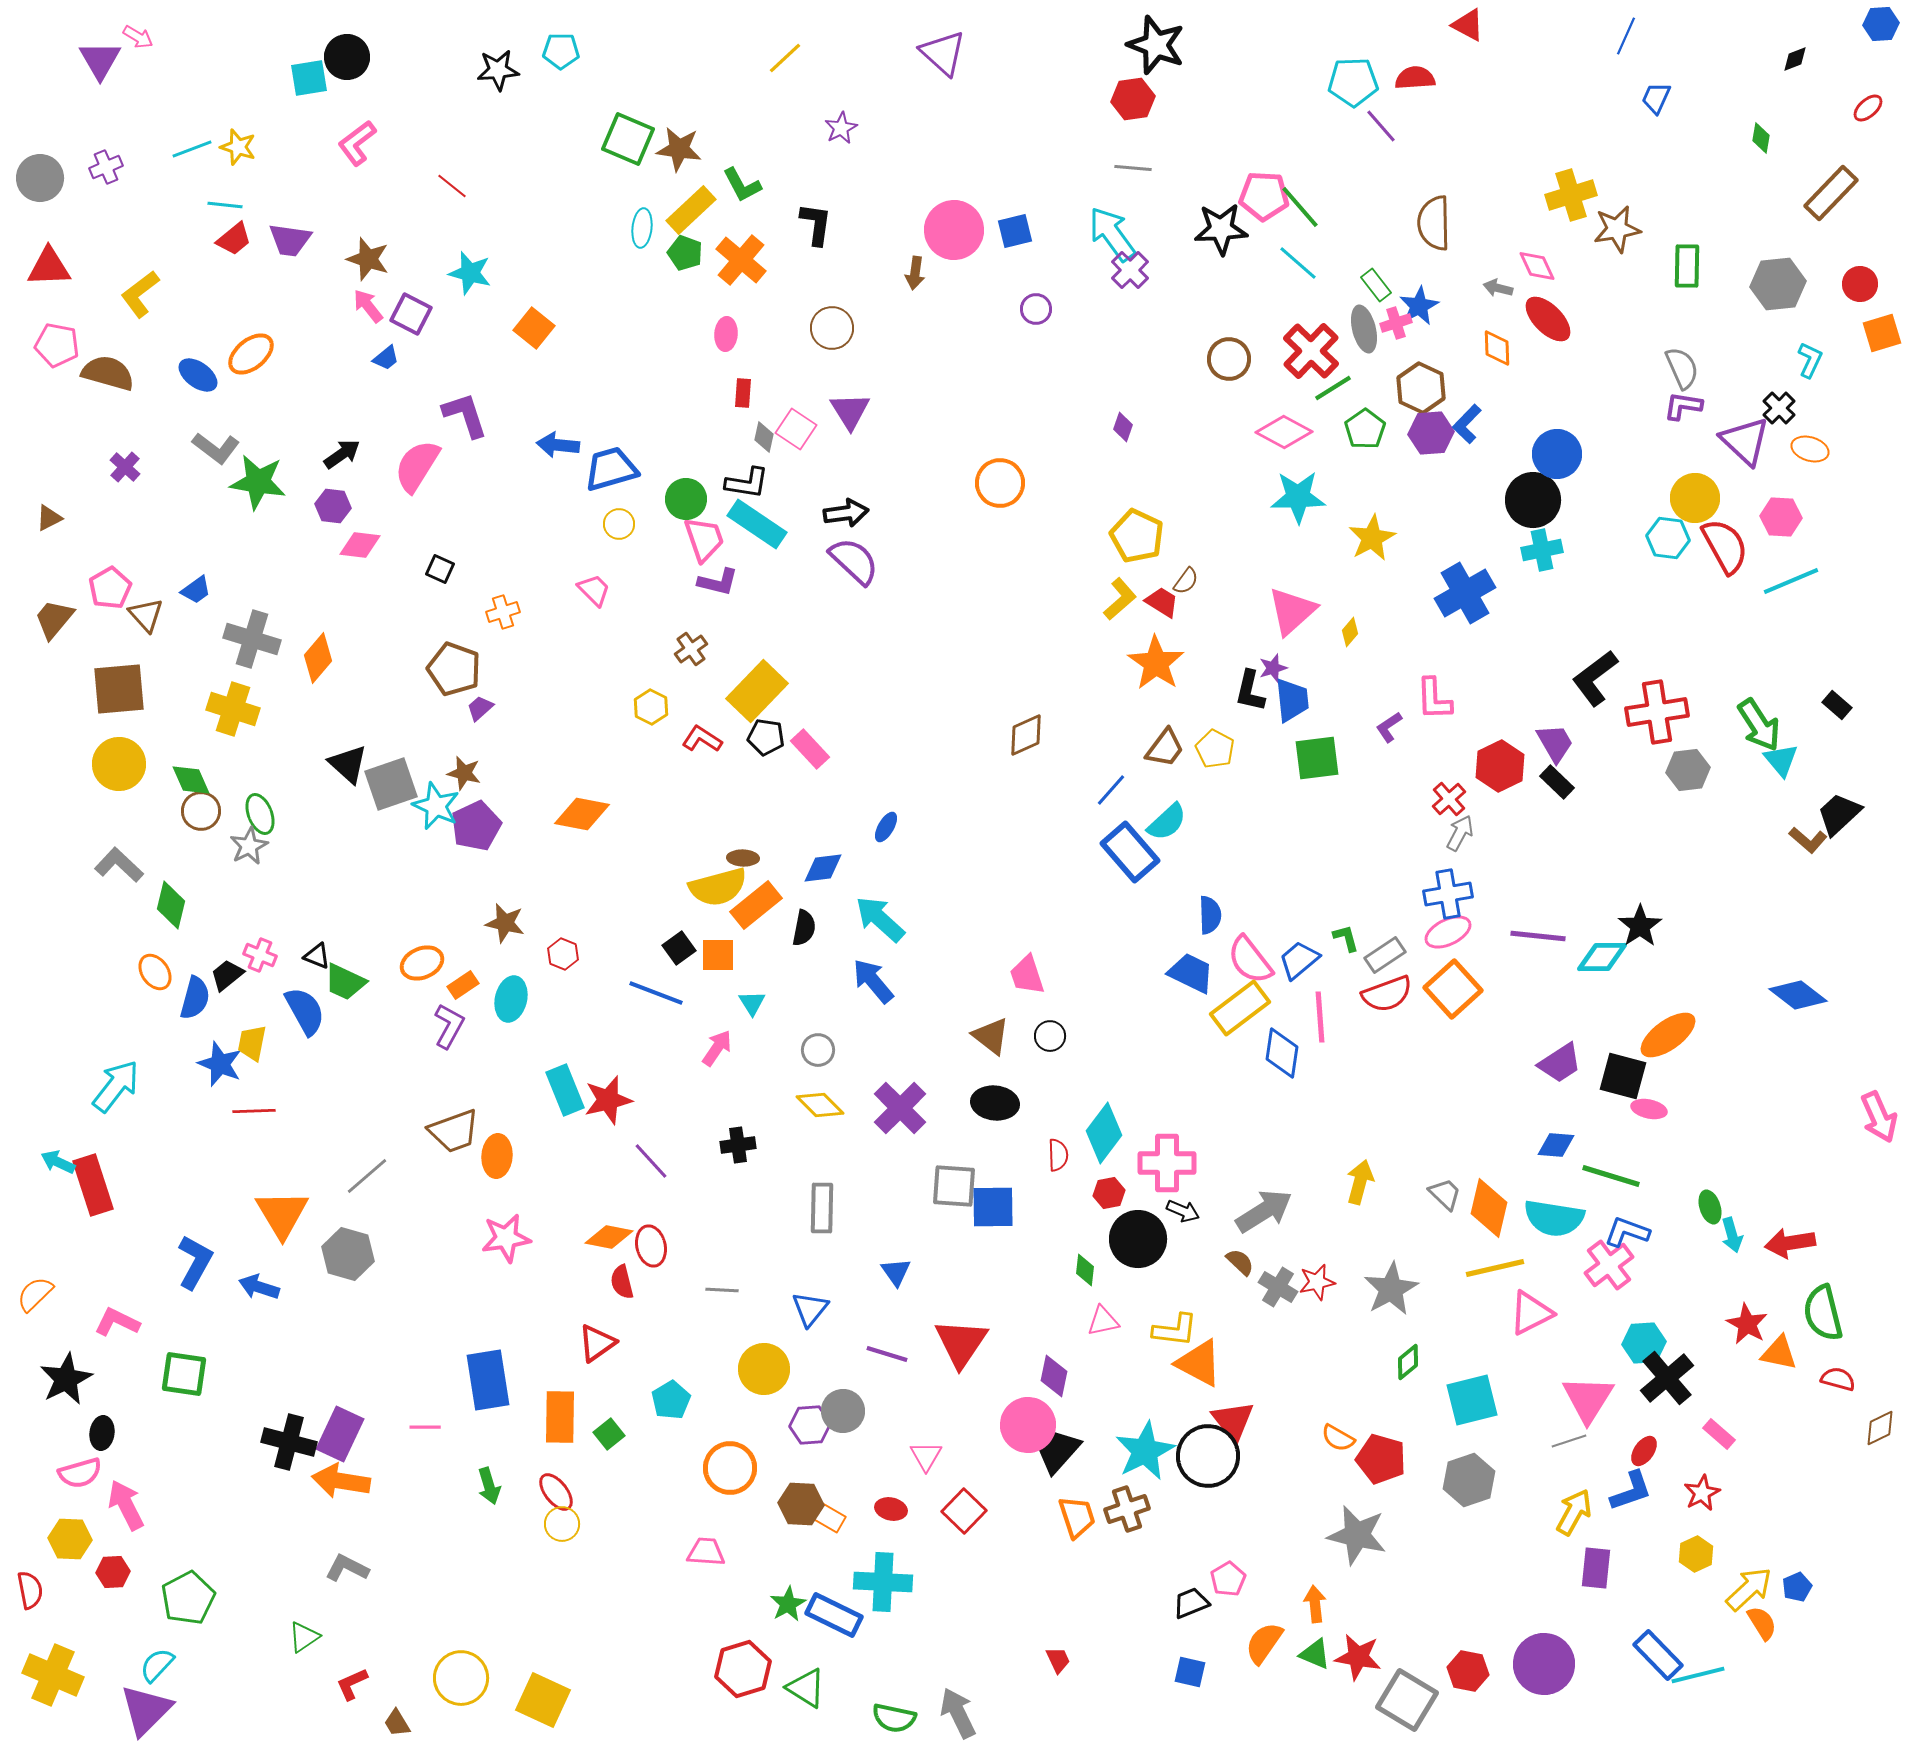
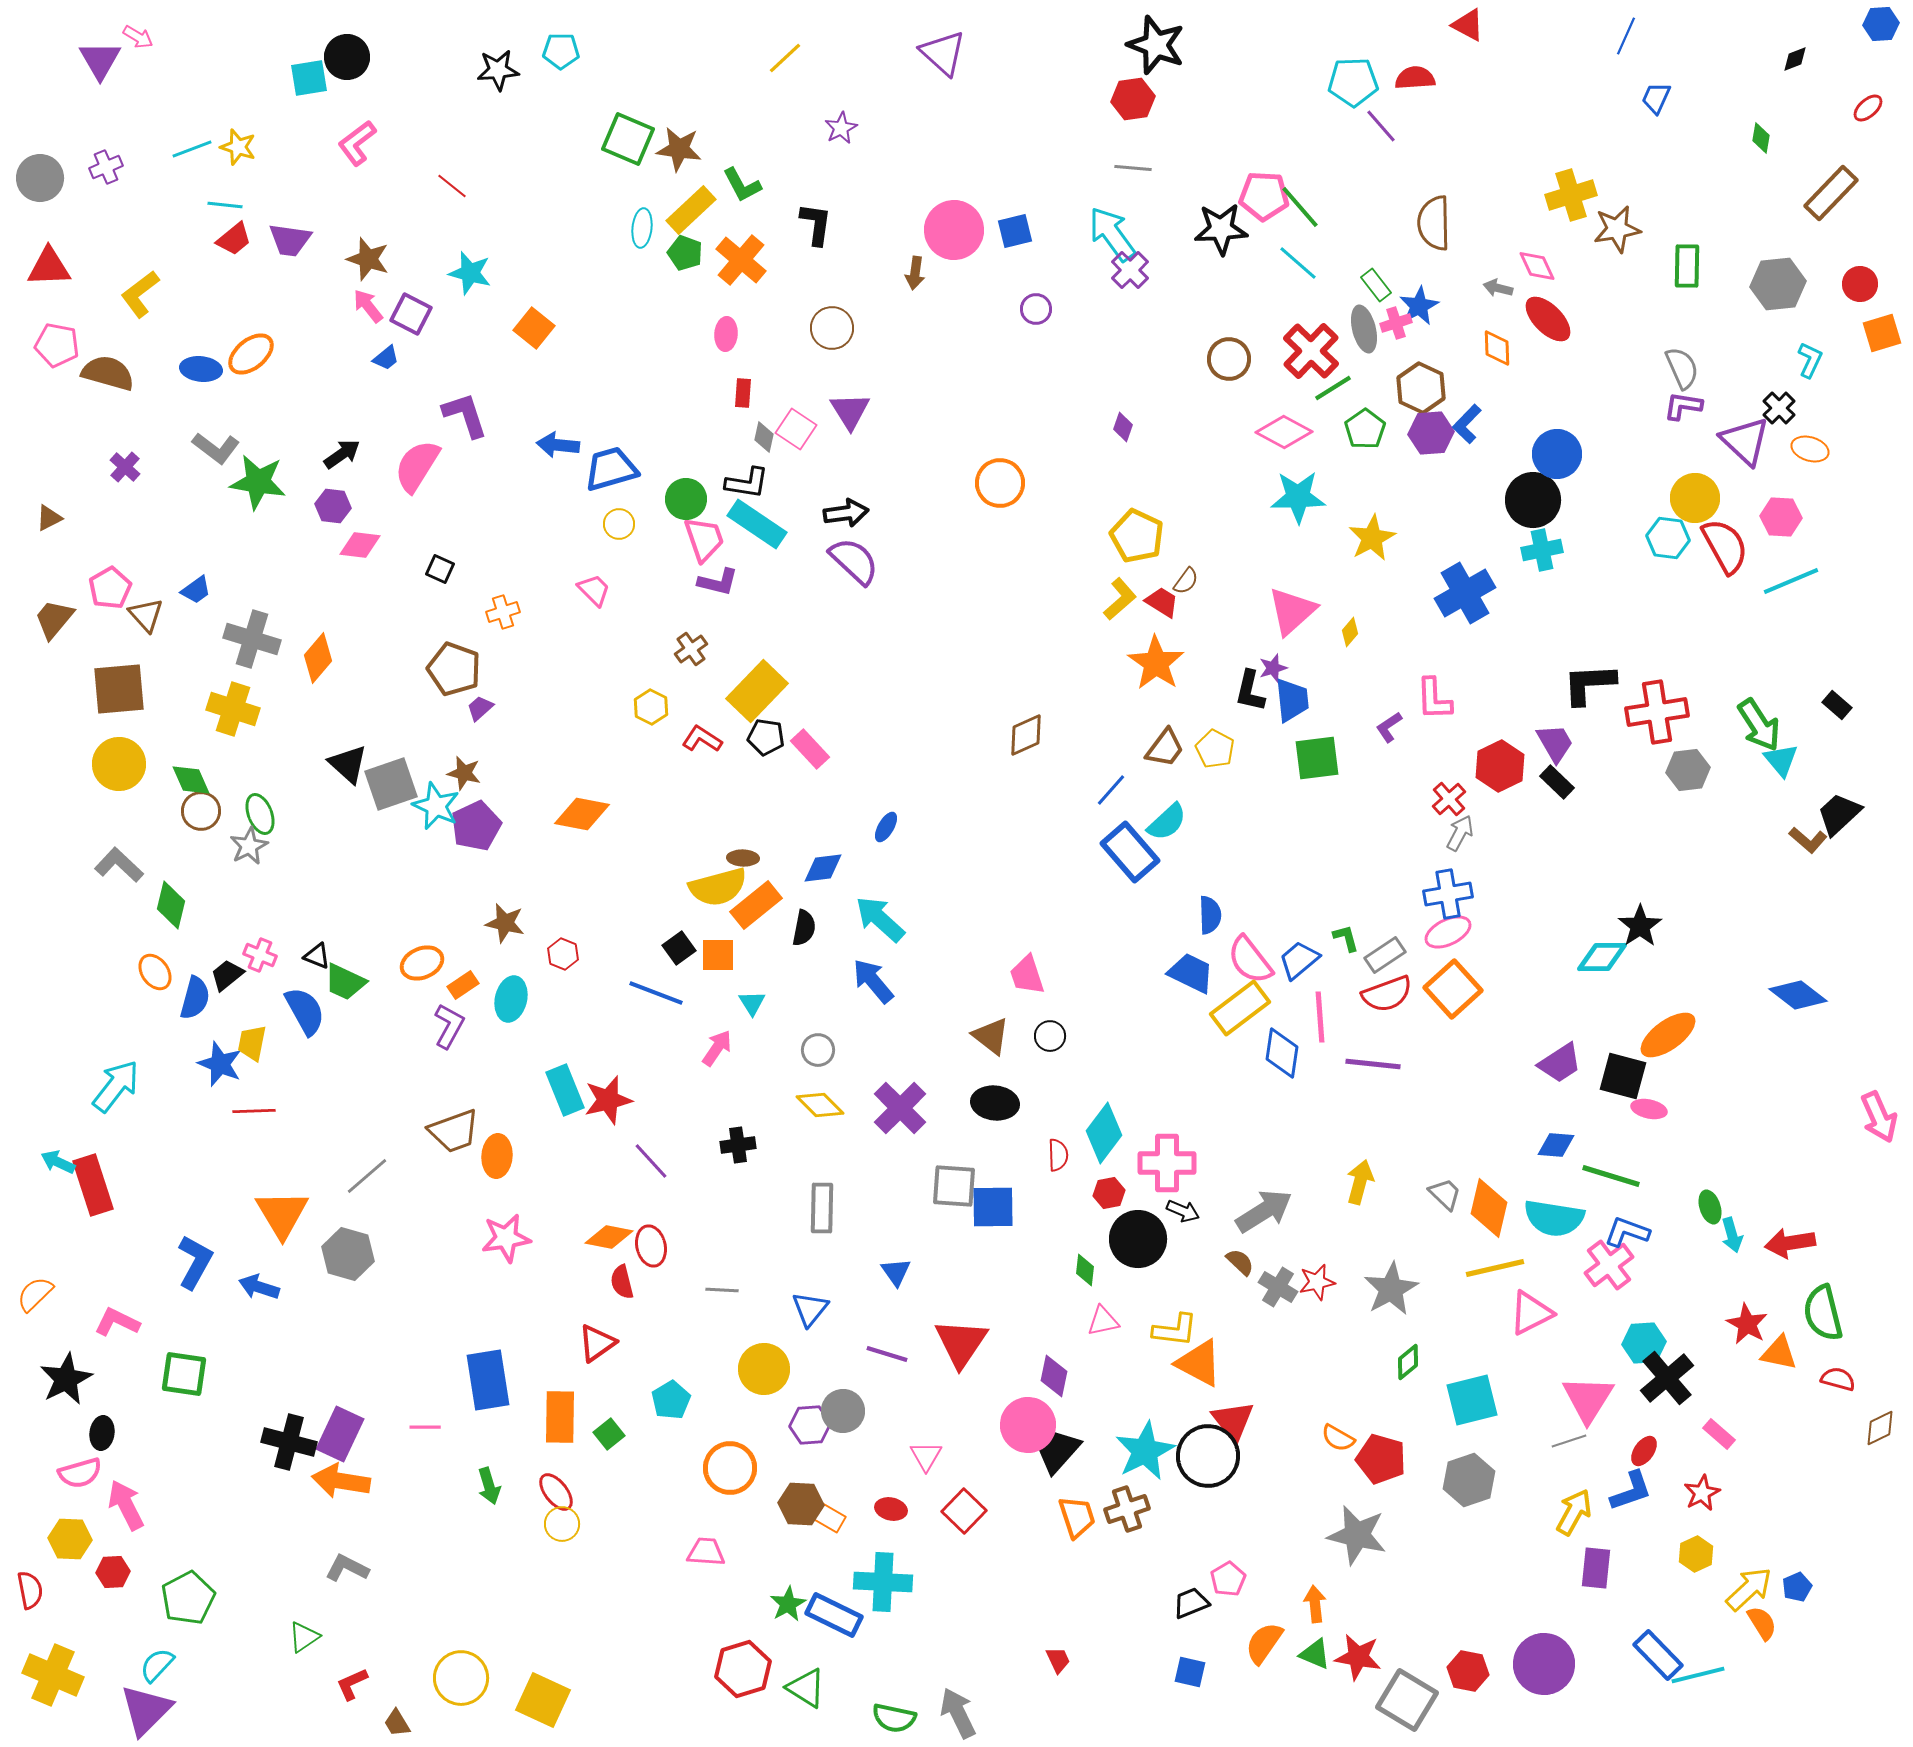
blue ellipse at (198, 375): moved 3 px right, 6 px up; rotated 30 degrees counterclockwise
black L-shape at (1595, 678): moved 6 px left, 6 px down; rotated 34 degrees clockwise
purple line at (1538, 936): moved 165 px left, 128 px down
